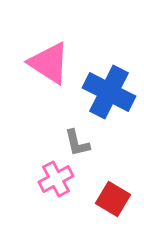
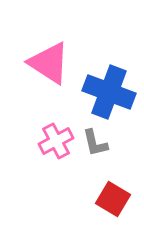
blue cross: rotated 6 degrees counterclockwise
gray L-shape: moved 18 px right
pink cross: moved 38 px up
